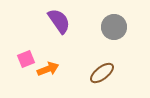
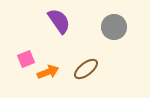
orange arrow: moved 3 px down
brown ellipse: moved 16 px left, 4 px up
